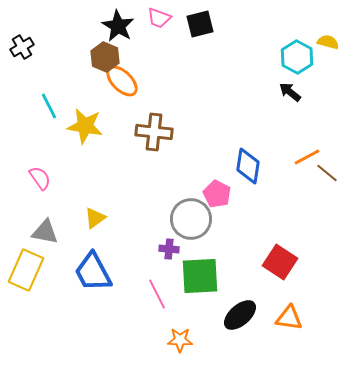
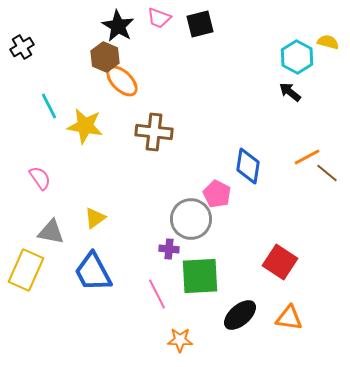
gray triangle: moved 6 px right
